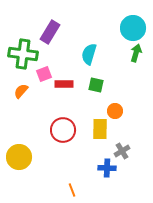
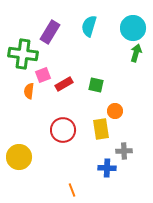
cyan semicircle: moved 28 px up
pink square: moved 1 px left, 1 px down
red rectangle: rotated 30 degrees counterclockwise
orange semicircle: moved 8 px right; rotated 35 degrees counterclockwise
yellow rectangle: moved 1 px right; rotated 10 degrees counterclockwise
gray cross: moved 2 px right; rotated 28 degrees clockwise
